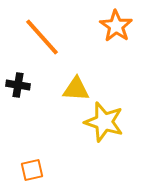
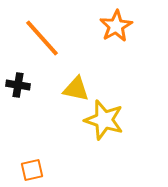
orange star: rotated 8 degrees clockwise
orange line: moved 1 px down
yellow triangle: rotated 8 degrees clockwise
yellow star: moved 2 px up
